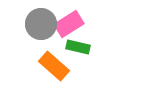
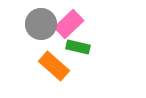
pink rectangle: rotated 12 degrees counterclockwise
